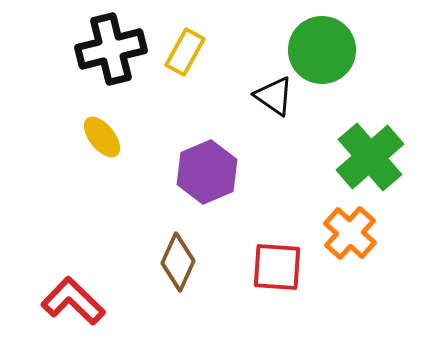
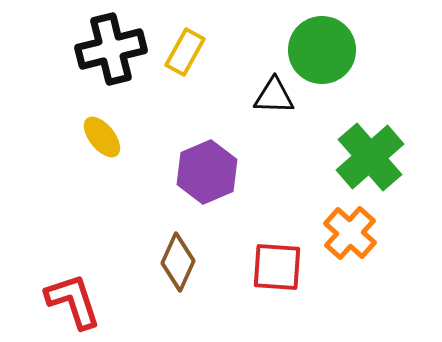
black triangle: rotated 33 degrees counterclockwise
red L-shape: rotated 28 degrees clockwise
